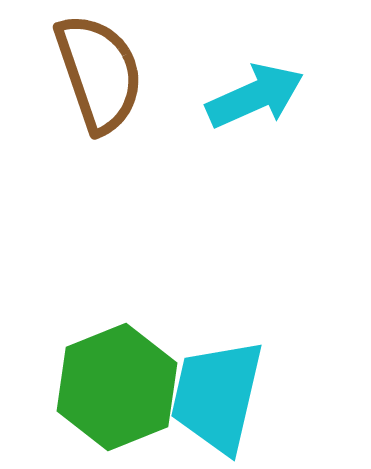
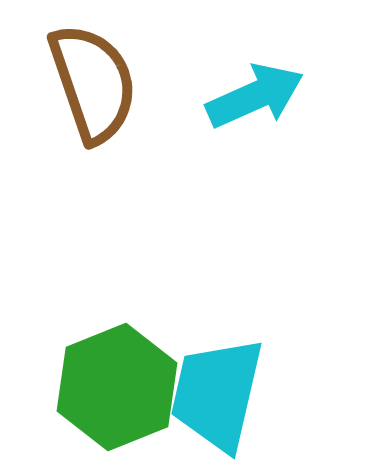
brown semicircle: moved 6 px left, 10 px down
cyan trapezoid: moved 2 px up
